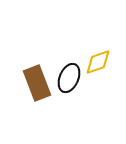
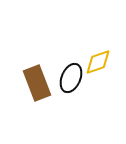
black ellipse: moved 2 px right
